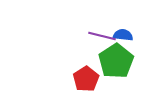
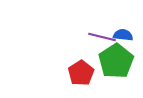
purple line: moved 1 px down
red pentagon: moved 5 px left, 6 px up
